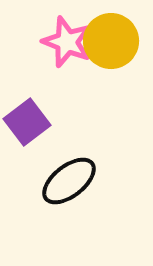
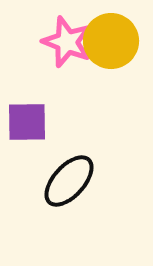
purple square: rotated 36 degrees clockwise
black ellipse: rotated 10 degrees counterclockwise
